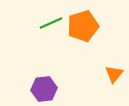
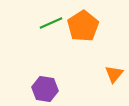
orange pentagon: rotated 16 degrees counterclockwise
purple hexagon: moved 1 px right; rotated 15 degrees clockwise
